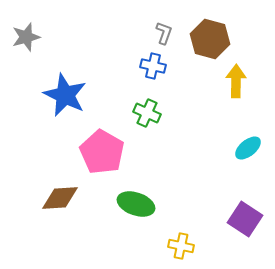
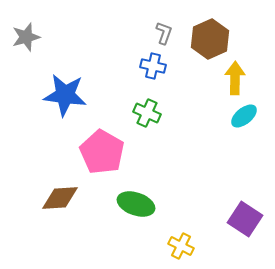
brown hexagon: rotated 21 degrees clockwise
yellow arrow: moved 1 px left, 3 px up
blue star: rotated 18 degrees counterclockwise
cyan ellipse: moved 4 px left, 32 px up
yellow cross: rotated 15 degrees clockwise
